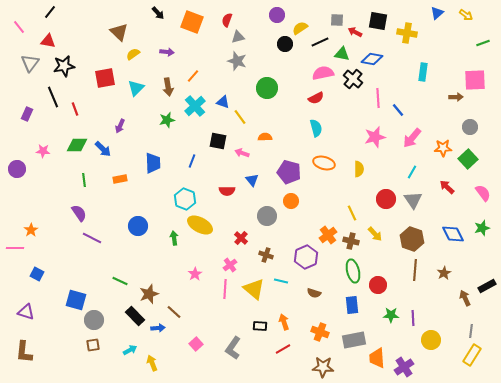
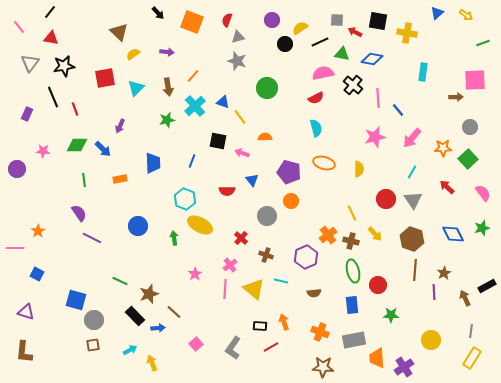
purple circle at (277, 15): moved 5 px left, 5 px down
red triangle at (48, 41): moved 3 px right, 3 px up
black cross at (353, 79): moved 6 px down
orange star at (31, 230): moved 7 px right, 1 px down
brown semicircle at (314, 293): rotated 24 degrees counterclockwise
purple line at (413, 318): moved 21 px right, 26 px up
red line at (283, 349): moved 12 px left, 2 px up
yellow rectangle at (472, 355): moved 3 px down
